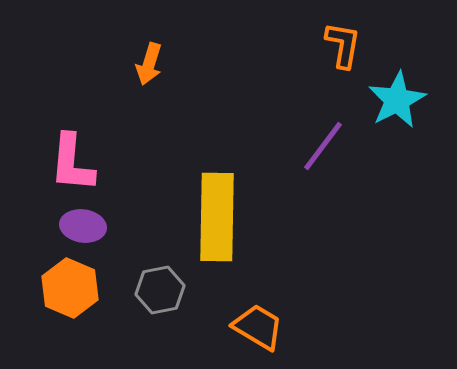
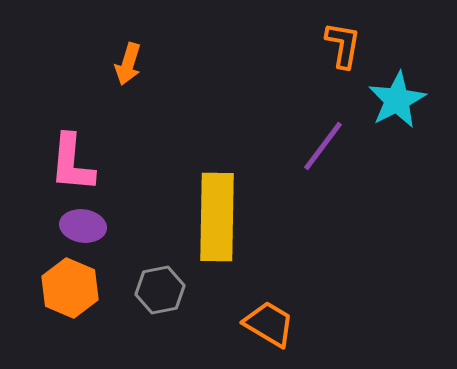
orange arrow: moved 21 px left
orange trapezoid: moved 11 px right, 3 px up
